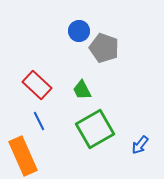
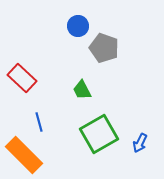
blue circle: moved 1 px left, 5 px up
red rectangle: moved 15 px left, 7 px up
blue line: moved 1 px down; rotated 12 degrees clockwise
green square: moved 4 px right, 5 px down
blue arrow: moved 2 px up; rotated 12 degrees counterclockwise
orange rectangle: moved 1 px right, 1 px up; rotated 21 degrees counterclockwise
